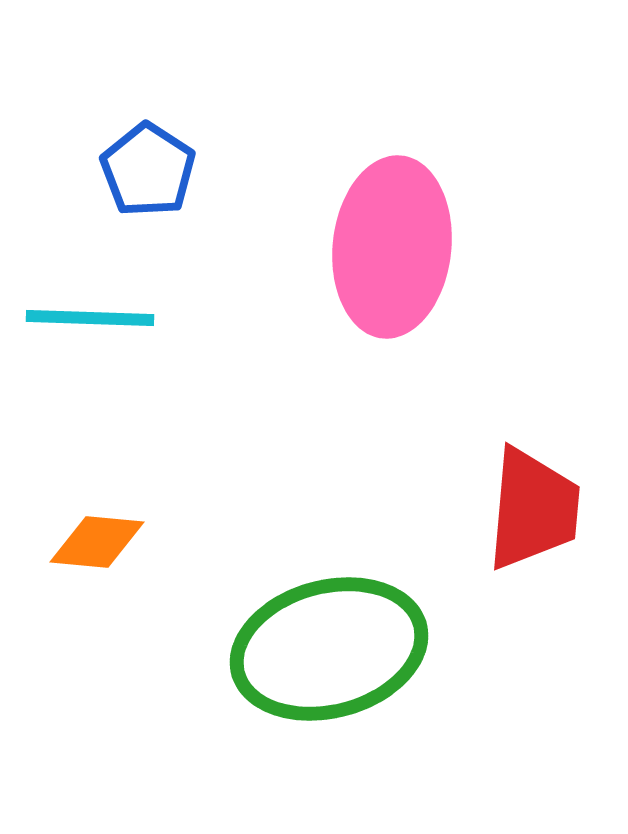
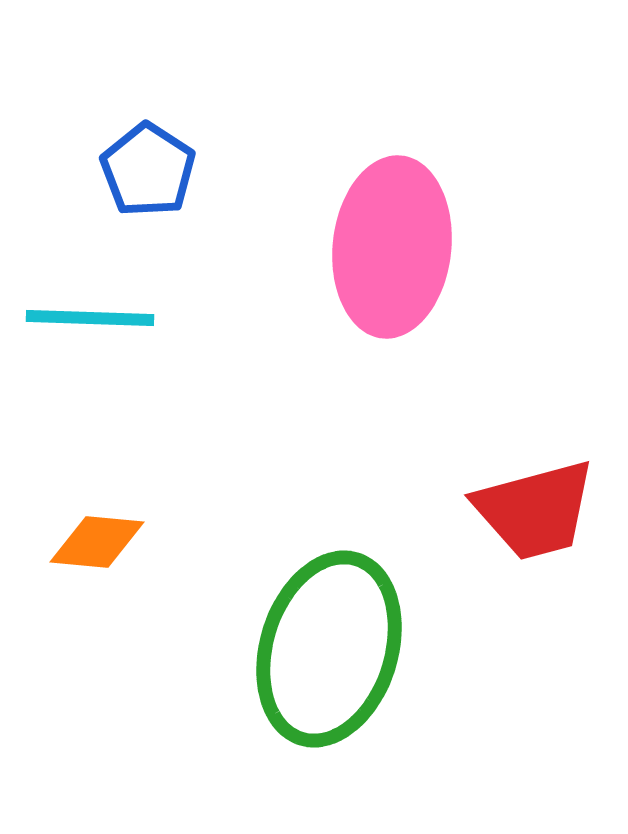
red trapezoid: moved 2 px right, 1 px down; rotated 70 degrees clockwise
green ellipse: rotated 58 degrees counterclockwise
